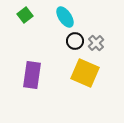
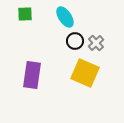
green square: moved 1 px up; rotated 35 degrees clockwise
